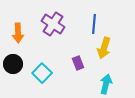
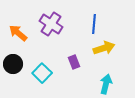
purple cross: moved 2 px left
orange arrow: rotated 132 degrees clockwise
yellow arrow: rotated 125 degrees counterclockwise
purple rectangle: moved 4 px left, 1 px up
